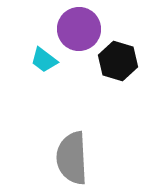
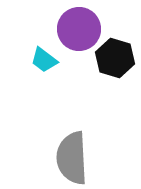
black hexagon: moved 3 px left, 3 px up
